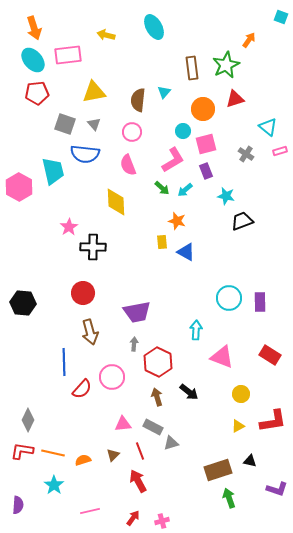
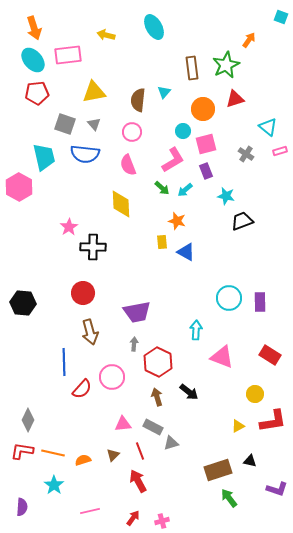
cyan trapezoid at (53, 171): moved 9 px left, 14 px up
yellow diamond at (116, 202): moved 5 px right, 2 px down
yellow circle at (241, 394): moved 14 px right
green arrow at (229, 498): rotated 18 degrees counterclockwise
purple semicircle at (18, 505): moved 4 px right, 2 px down
